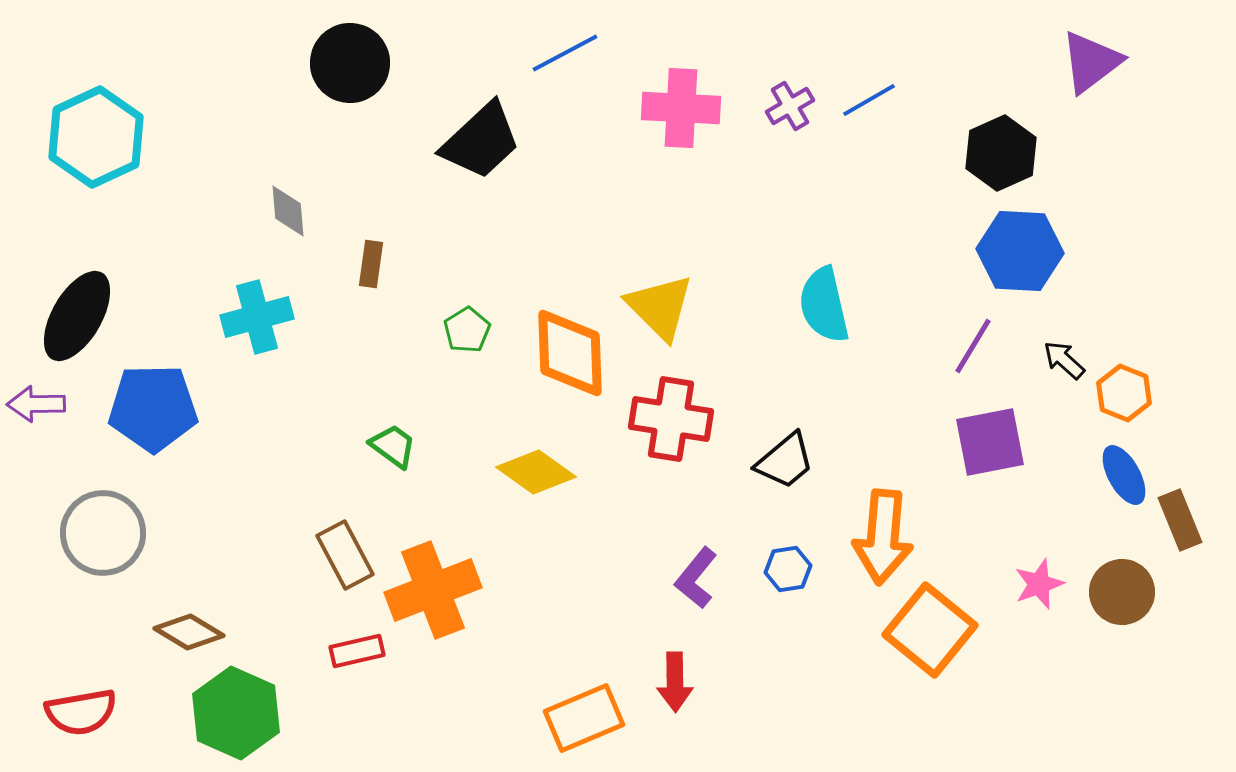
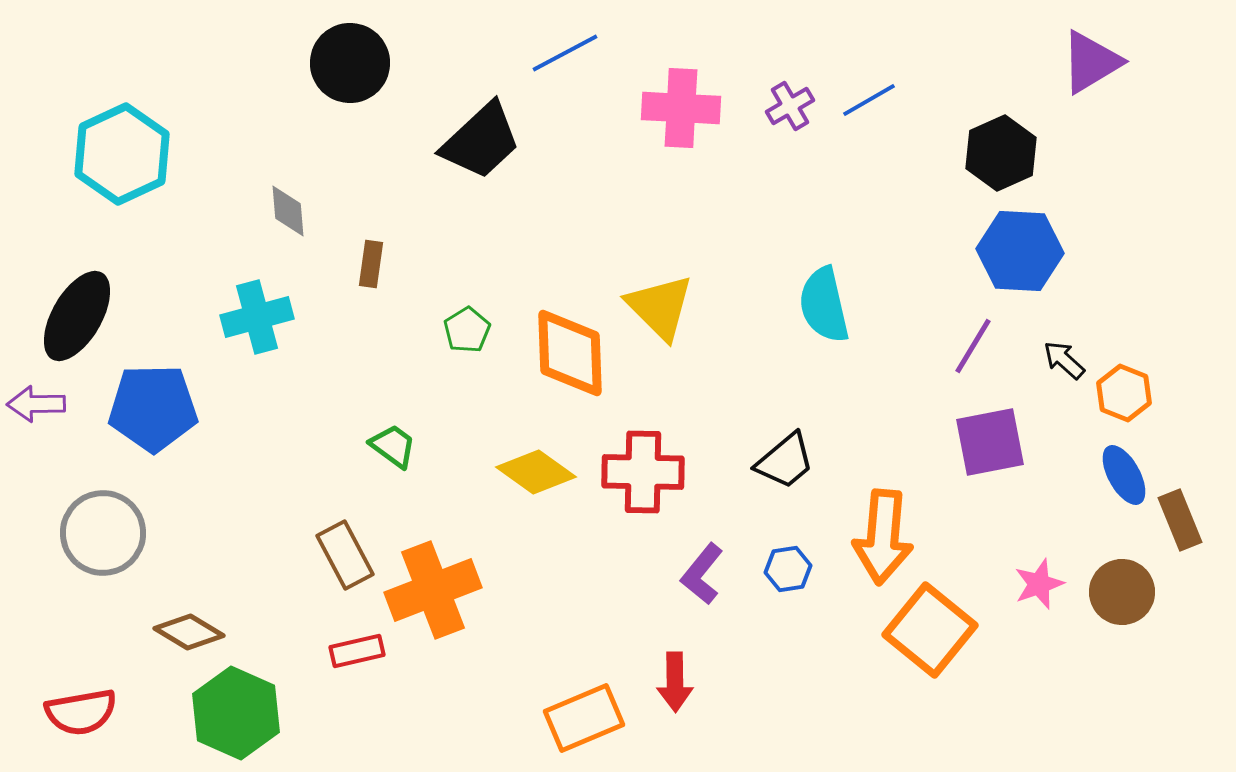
purple triangle at (1091, 62): rotated 6 degrees clockwise
cyan hexagon at (96, 137): moved 26 px right, 17 px down
red cross at (671, 419): moved 28 px left, 53 px down; rotated 8 degrees counterclockwise
purple L-shape at (696, 578): moved 6 px right, 4 px up
